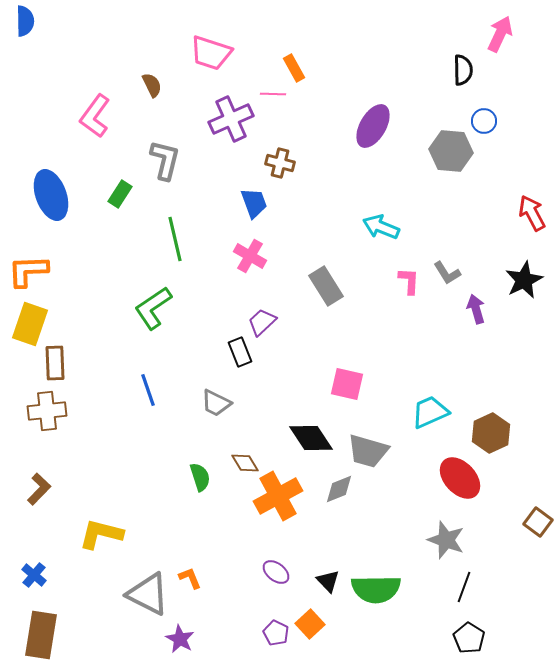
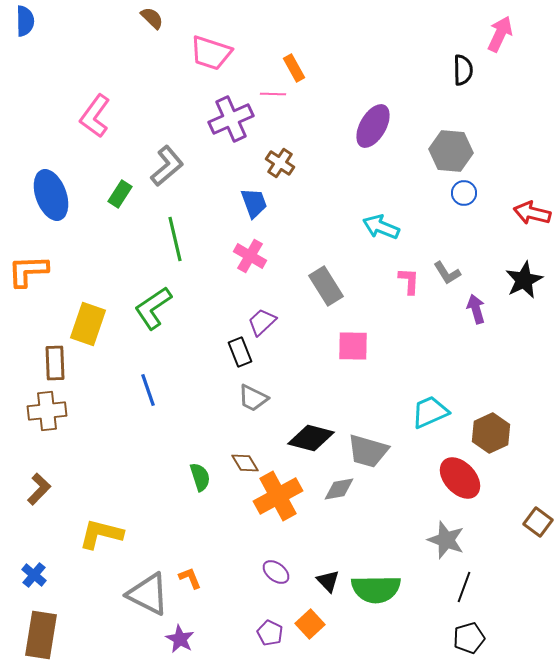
brown semicircle at (152, 85): moved 67 px up; rotated 20 degrees counterclockwise
blue circle at (484, 121): moved 20 px left, 72 px down
gray L-shape at (165, 160): moved 2 px right, 6 px down; rotated 36 degrees clockwise
brown cross at (280, 163): rotated 20 degrees clockwise
red arrow at (532, 213): rotated 48 degrees counterclockwise
yellow rectangle at (30, 324): moved 58 px right
pink square at (347, 384): moved 6 px right, 38 px up; rotated 12 degrees counterclockwise
gray trapezoid at (216, 403): moved 37 px right, 5 px up
black diamond at (311, 438): rotated 42 degrees counterclockwise
gray diamond at (339, 489): rotated 12 degrees clockwise
purple pentagon at (276, 633): moved 6 px left
black pentagon at (469, 638): rotated 24 degrees clockwise
